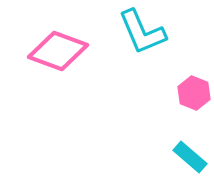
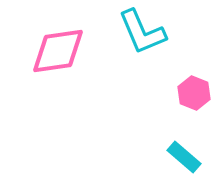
pink diamond: rotated 28 degrees counterclockwise
cyan rectangle: moved 6 px left
